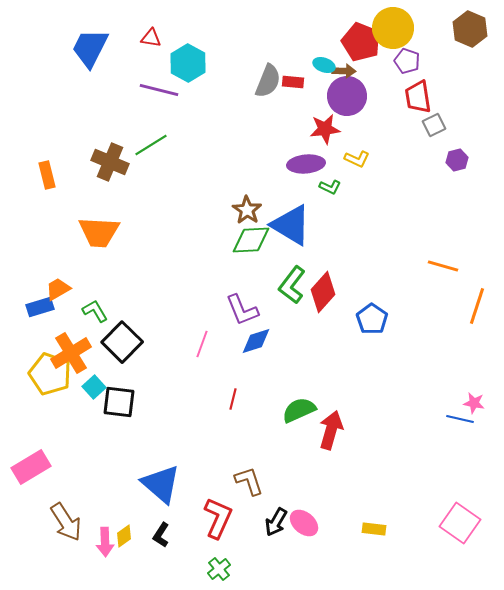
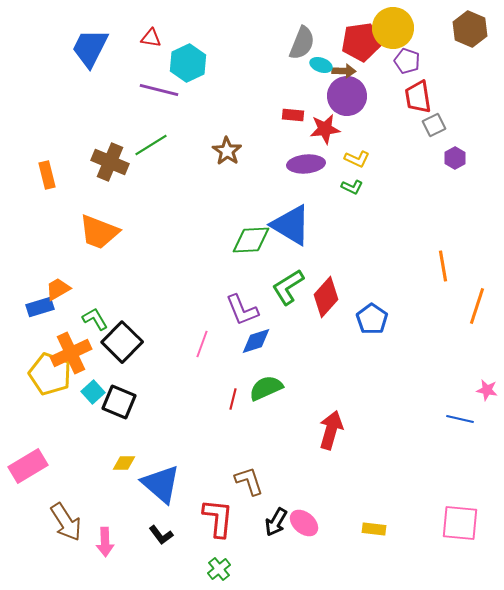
red pentagon at (361, 42): rotated 30 degrees counterclockwise
cyan hexagon at (188, 63): rotated 6 degrees clockwise
cyan ellipse at (324, 65): moved 3 px left
gray semicircle at (268, 81): moved 34 px right, 38 px up
red rectangle at (293, 82): moved 33 px down
purple hexagon at (457, 160): moved 2 px left, 2 px up; rotated 15 degrees counterclockwise
green L-shape at (330, 187): moved 22 px right
brown star at (247, 210): moved 20 px left, 59 px up
orange trapezoid at (99, 232): rotated 18 degrees clockwise
orange line at (443, 266): rotated 64 degrees clockwise
green L-shape at (292, 285): moved 4 px left, 2 px down; rotated 21 degrees clockwise
red diamond at (323, 292): moved 3 px right, 5 px down
green L-shape at (95, 311): moved 8 px down
orange cross at (71, 353): rotated 6 degrees clockwise
cyan square at (94, 387): moved 1 px left, 5 px down
black square at (119, 402): rotated 16 degrees clockwise
pink star at (474, 403): moved 13 px right, 13 px up
green semicircle at (299, 410): moved 33 px left, 22 px up
pink rectangle at (31, 467): moved 3 px left, 1 px up
red L-shape at (218, 518): rotated 18 degrees counterclockwise
pink square at (460, 523): rotated 30 degrees counterclockwise
black L-shape at (161, 535): rotated 70 degrees counterclockwise
yellow diamond at (124, 536): moved 73 px up; rotated 35 degrees clockwise
